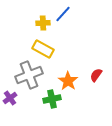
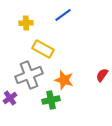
blue line: moved 1 px down; rotated 12 degrees clockwise
yellow cross: moved 17 px left
red semicircle: moved 6 px right
orange star: moved 4 px left, 1 px up; rotated 18 degrees counterclockwise
green cross: moved 1 px left, 1 px down
